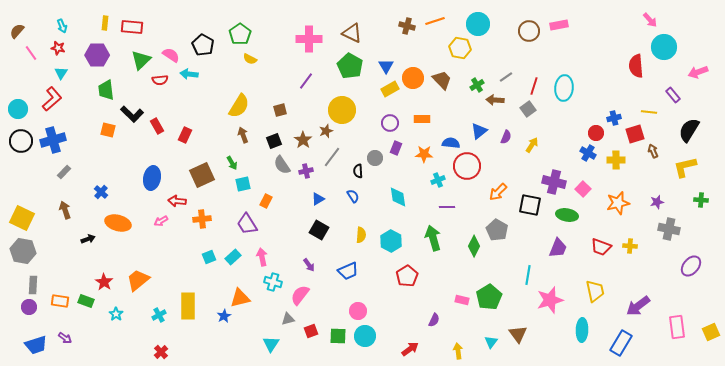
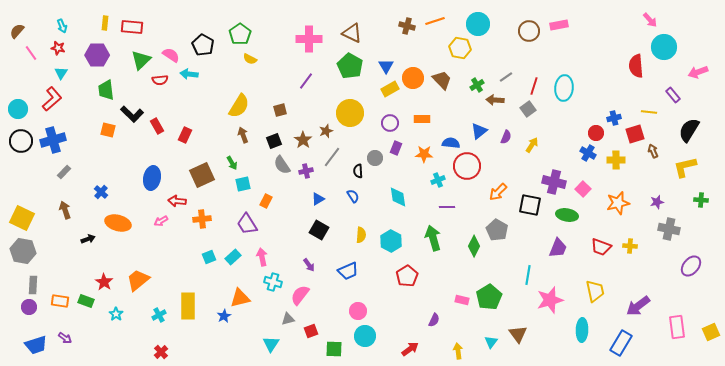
yellow circle at (342, 110): moved 8 px right, 3 px down
green square at (338, 336): moved 4 px left, 13 px down
